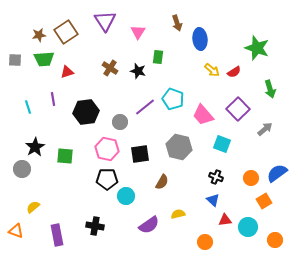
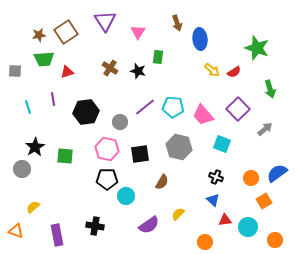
gray square at (15, 60): moved 11 px down
cyan pentagon at (173, 99): moved 8 px down; rotated 15 degrees counterclockwise
yellow semicircle at (178, 214): rotated 32 degrees counterclockwise
